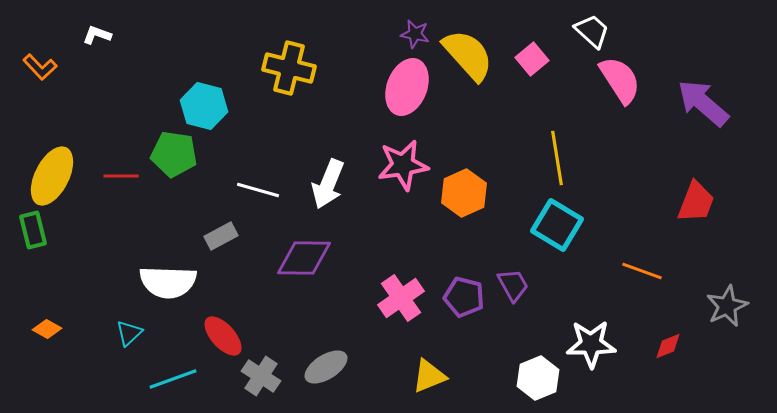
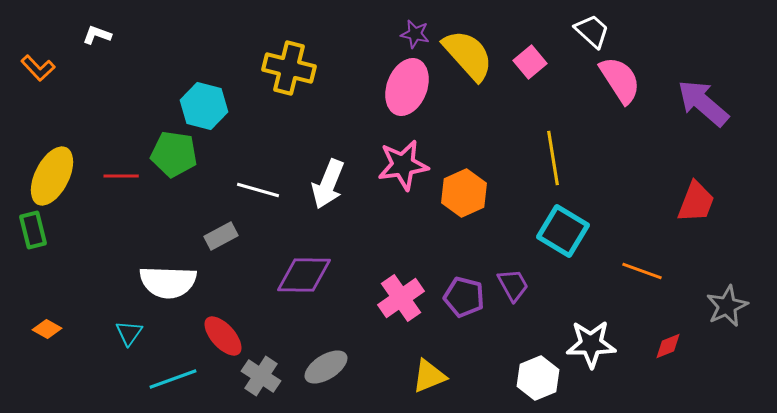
pink square: moved 2 px left, 3 px down
orange L-shape: moved 2 px left, 1 px down
yellow line: moved 4 px left
cyan square: moved 6 px right, 6 px down
purple diamond: moved 17 px down
cyan triangle: rotated 12 degrees counterclockwise
